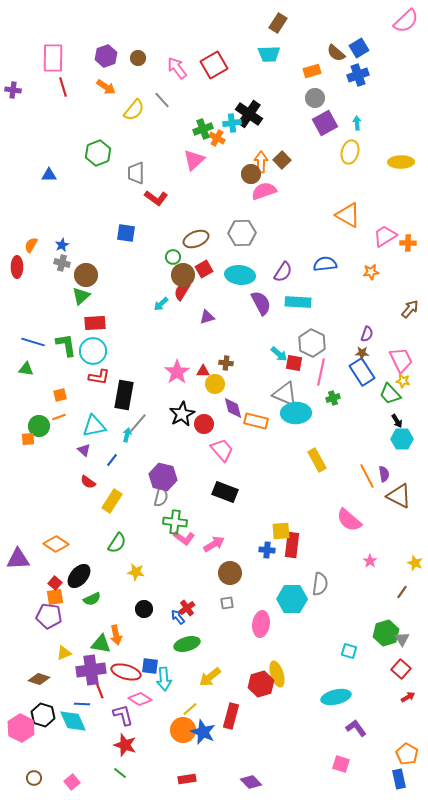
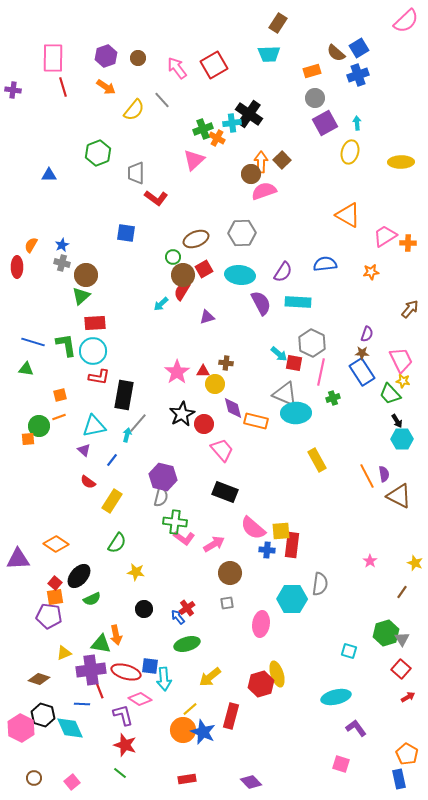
pink semicircle at (349, 520): moved 96 px left, 8 px down
cyan diamond at (73, 721): moved 3 px left, 7 px down
